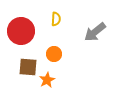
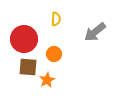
red circle: moved 3 px right, 8 px down
